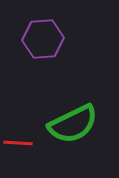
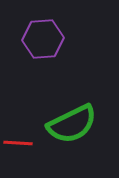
green semicircle: moved 1 px left
